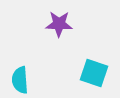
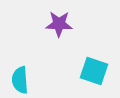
cyan square: moved 2 px up
